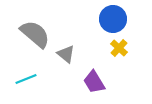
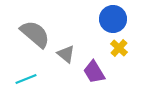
purple trapezoid: moved 10 px up
